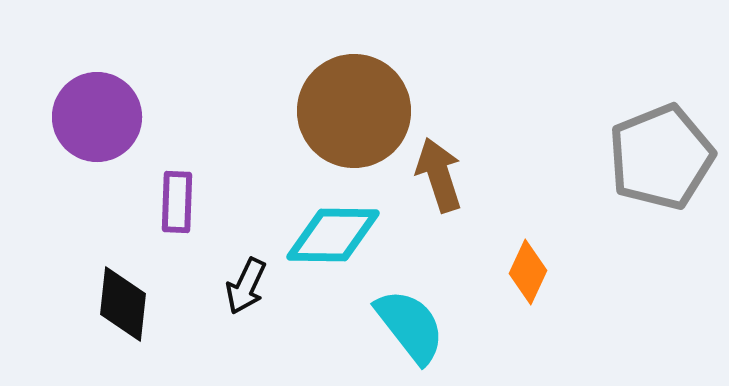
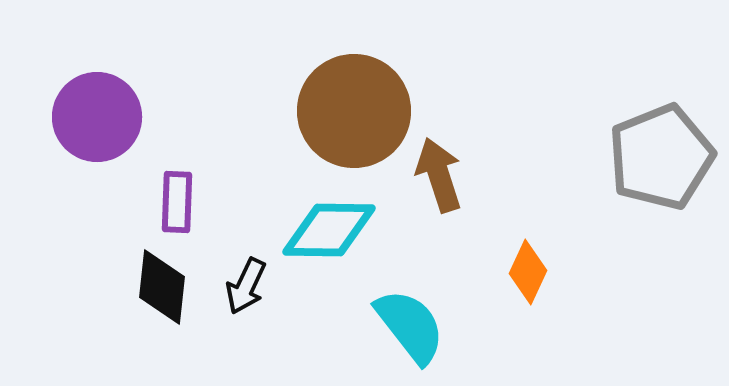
cyan diamond: moved 4 px left, 5 px up
black diamond: moved 39 px right, 17 px up
